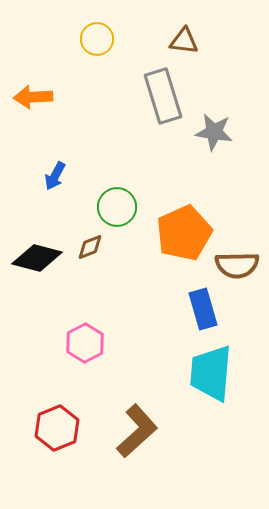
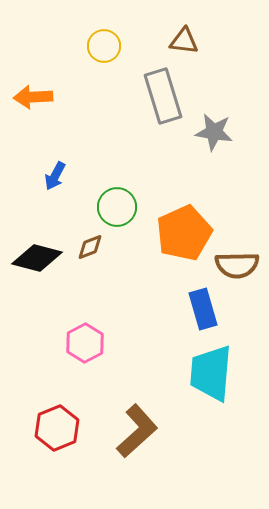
yellow circle: moved 7 px right, 7 px down
